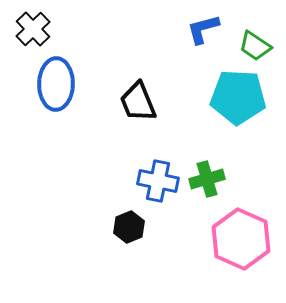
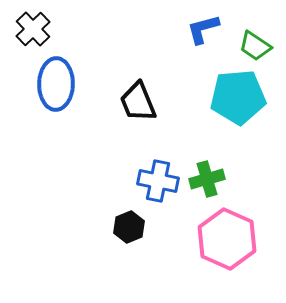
cyan pentagon: rotated 8 degrees counterclockwise
pink hexagon: moved 14 px left
